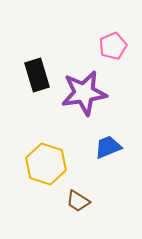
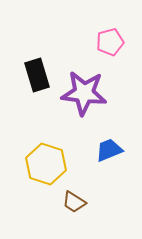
pink pentagon: moved 3 px left, 4 px up; rotated 8 degrees clockwise
purple star: rotated 15 degrees clockwise
blue trapezoid: moved 1 px right, 3 px down
brown trapezoid: moved 4 px left, 1 px down
